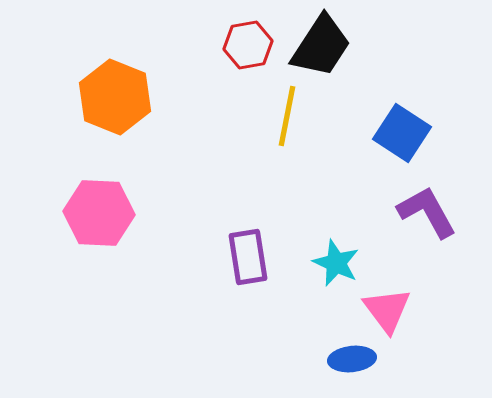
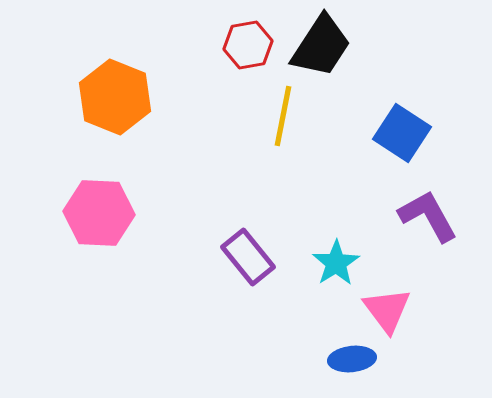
yellow line: moved 4 px left
purple L-shape: moved 1 px right, 4 px down
purple rectangle: rotated 30 degrees counterclockwise
cyan star: rotated 15 degrees clockwise
